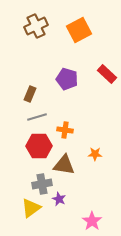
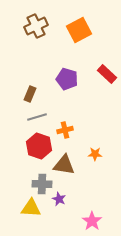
orange cross: rotated 21 degrees counterclockwise
red hexagon: rotated 20 degrees clockwise
gray cross: rotated 12 degrees clockwise
yellow triangle: rotated 40 degrees clockwise
